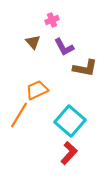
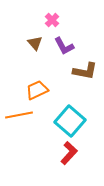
pink cross: rotated 24 degrees counterclockwise
brown triangle: moved 2 px right, 1 px down
purple L-shape: moved 1 px up
brown L-shape: moved 3 px down
orange line: rotated 48 degrees clockwise
